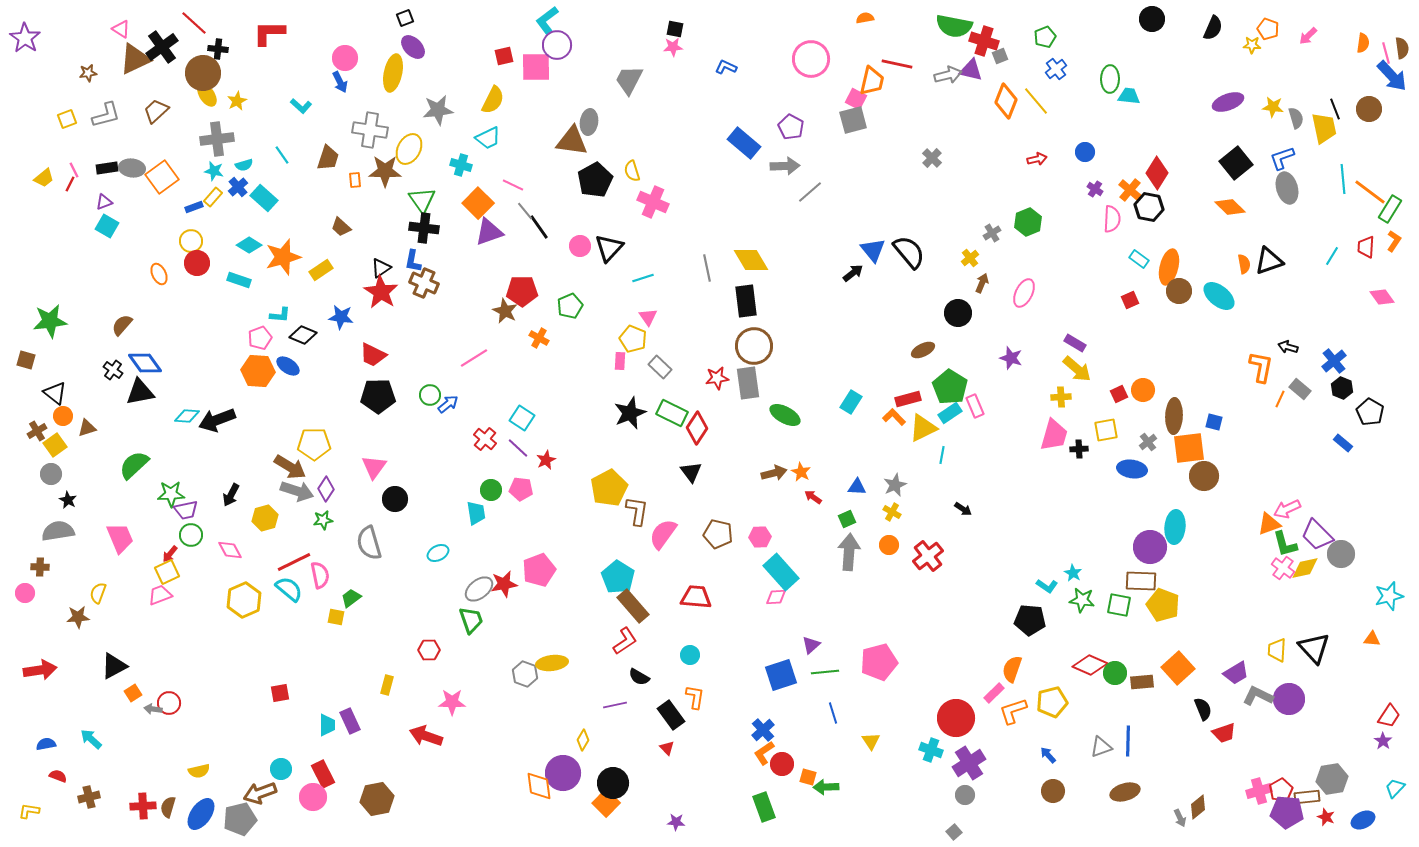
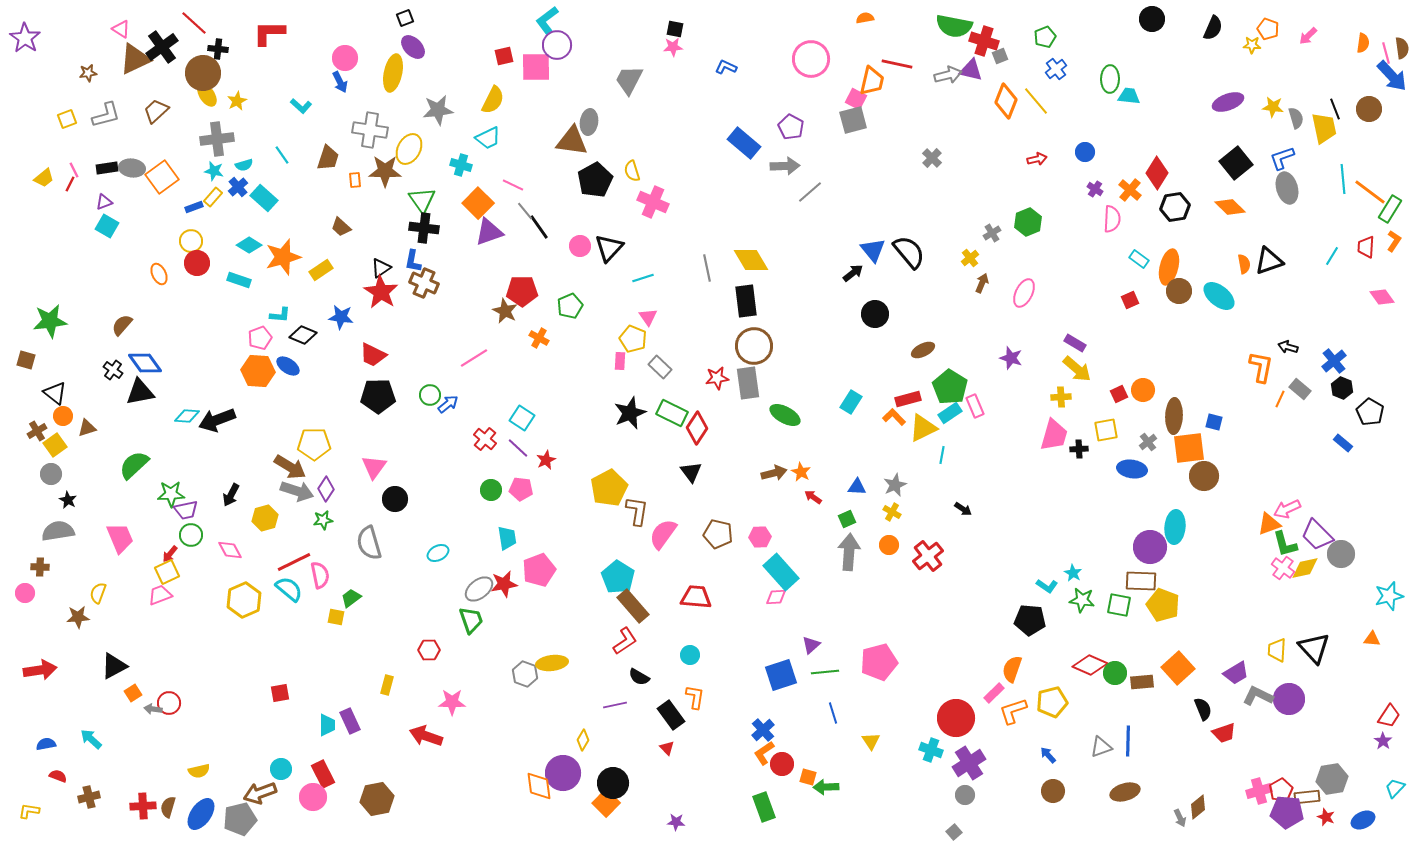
black hexagon at (1149, 207): moved 26 px right; rotated 20 degrees counterclockwise
black circle at (958, 313): moved 83 px left, 1 px down
cyan trapezoid at (476, 513): moved 31 px right, 25 px down
